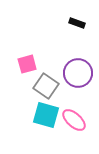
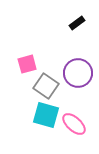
black rectangle: rotated 56 degrees counterclockwise
pink ellipse: moved 4 px down
